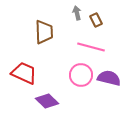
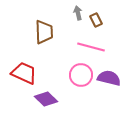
gray arrow: moved 1 px right
purple diamond: moved 1 px left, 2 px up
